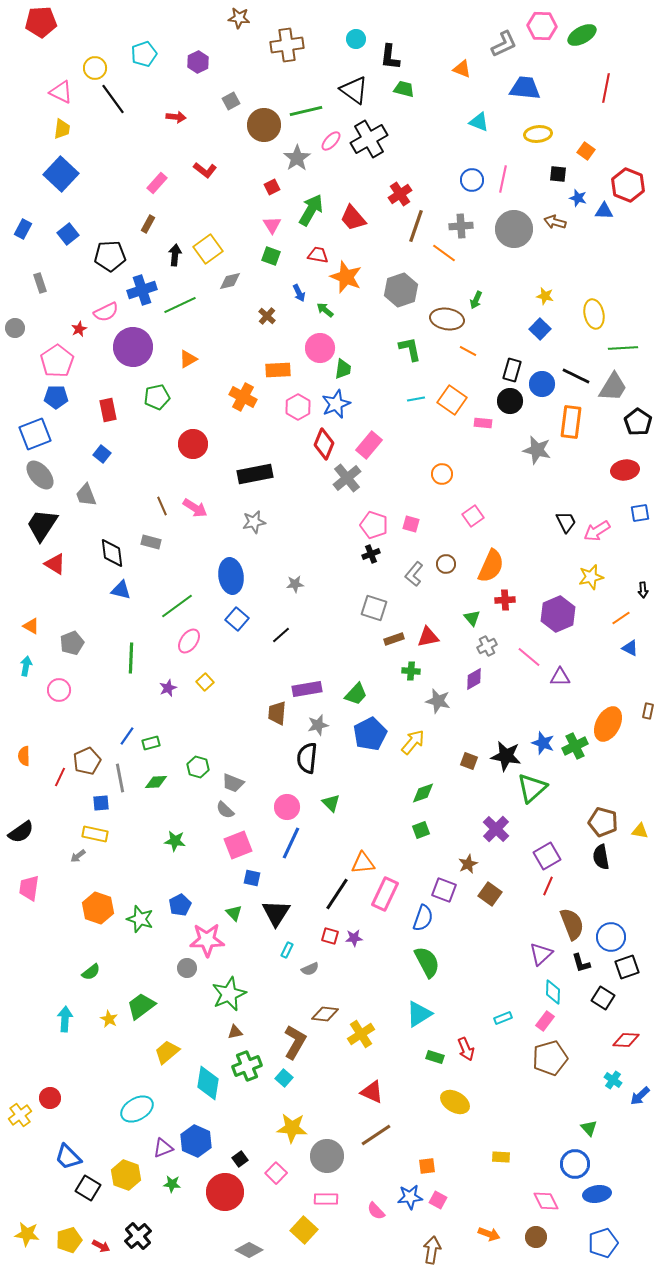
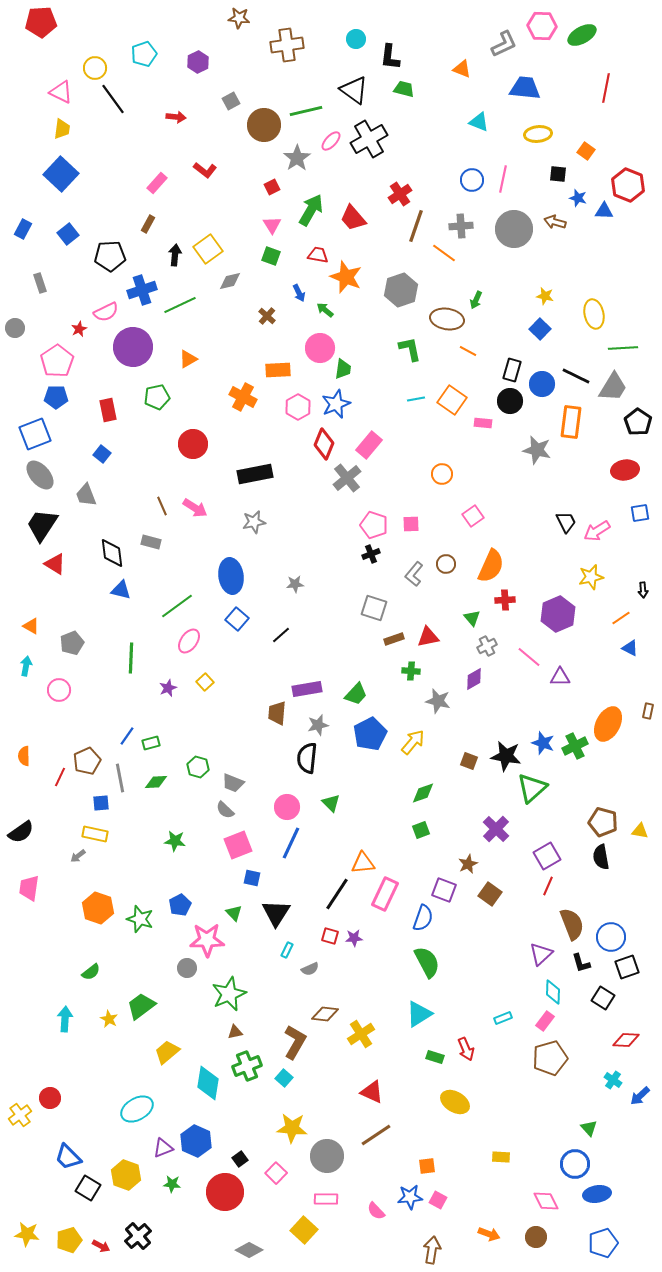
pink square at (411, 524): rotated 18 degrees counterclockwise
